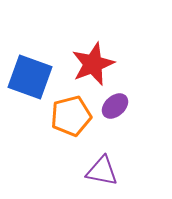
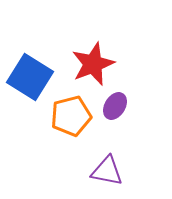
blue square: rotated 12 degrees clockwise
purple ellipse: rotated 16 degrees counterclockwise
purple triangle: moved 5 px right
